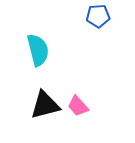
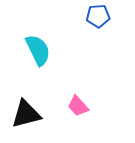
cyan semicircle: rotated 12 degrees counterclockwise
black triangle: moved 19 px left, 9 px down
